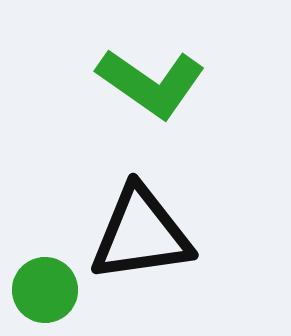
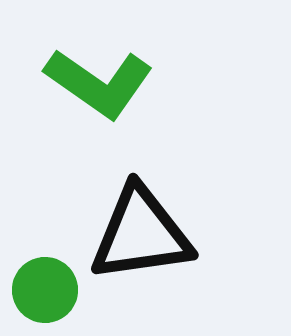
green L-shape: moved 52 px left
